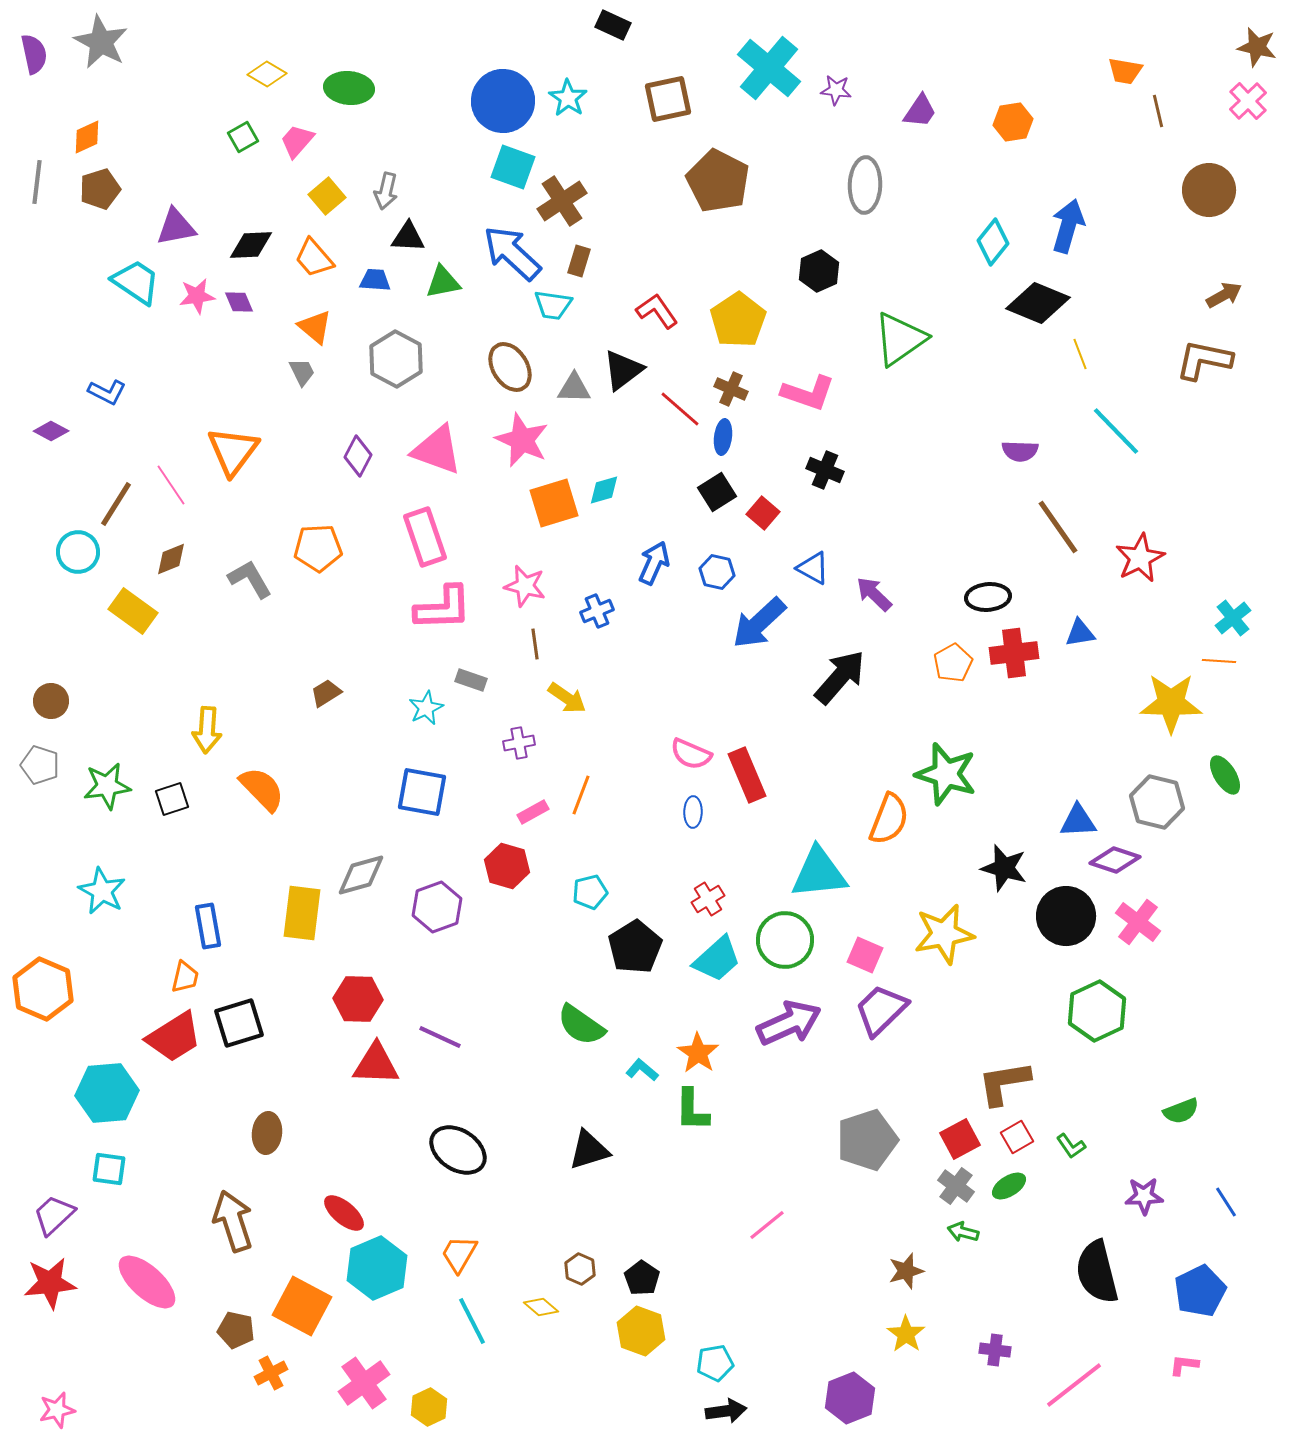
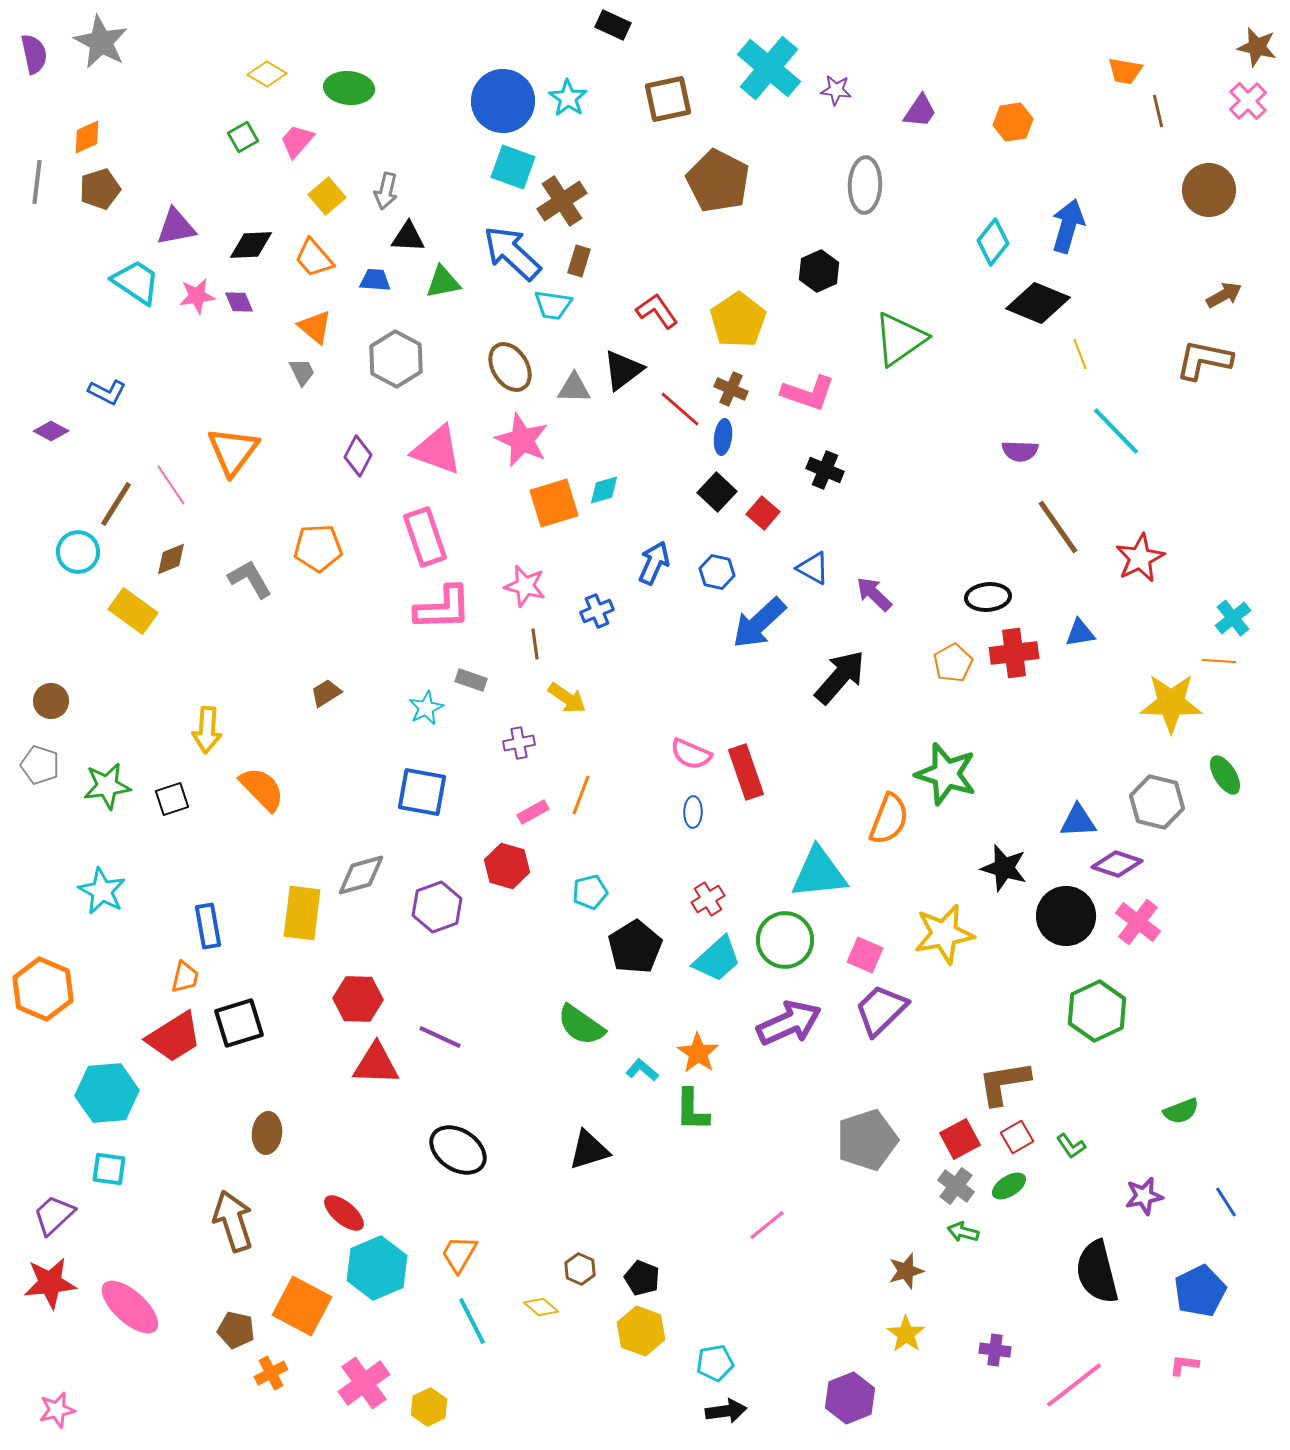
black square at (717, 492): rotated 15 degrees counterclockwise
red rectangle at (747, 775): moved 1 px left, 3 px up; rotated 4 degrees clockwise
purple diamond at (1115, 860): moved 2 px right, 4 px down
purple star at (1144, 1196): rotated 9 degrees counterclockwise
black pentagon at (642, 1278): rotated 12 degrees counterclockwise
pink ellipse at (147, 1282): moved 17 px left, 25 px down
